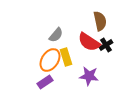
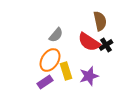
yellow rectangle: moved 14 px down
purple star: rotated 24 degrees counterclockwise
